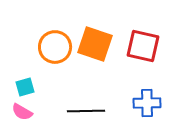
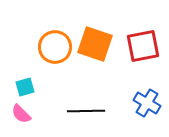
red square: rotated 24 degrees counterclockwise
blue cross: rotated 32 degrees clockwise
pink semicircle: moved 1 px left, 2 px down; rotated 15 degrees clockwise
